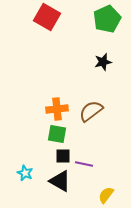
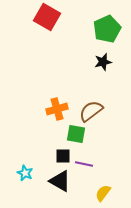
green pentagon: moved 10 px down
orange cross: rotated 10 degrees counterclockwise
green square: moved 19 px right
yellow semicircle: moved 3 px left, 2 px up
